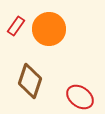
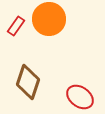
orange circle: moved 10 px up
brown diamond: moved 2 px left, 1 px down
